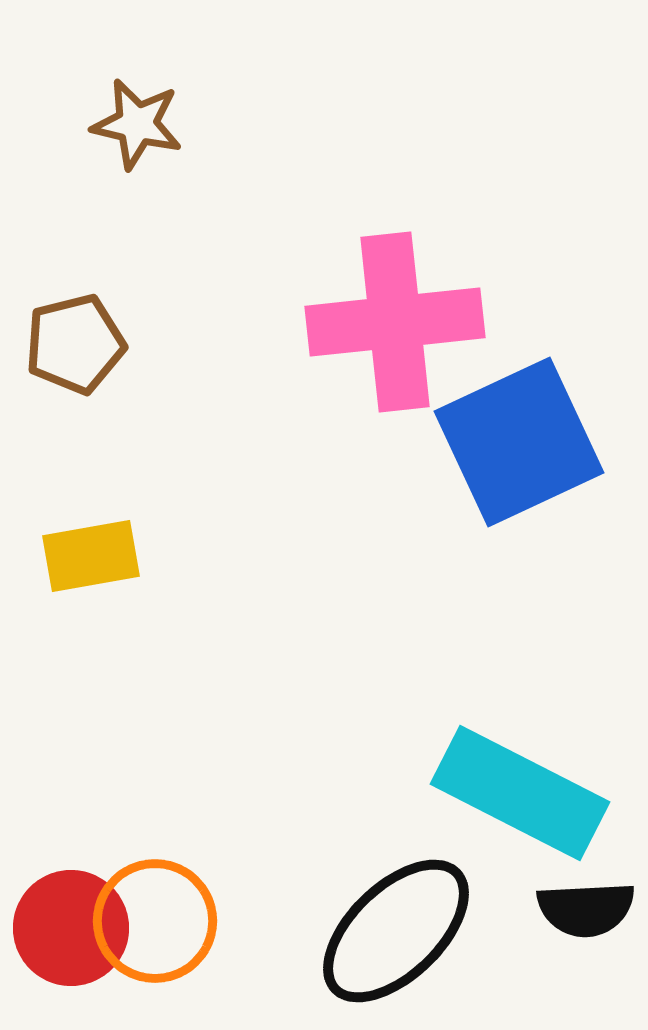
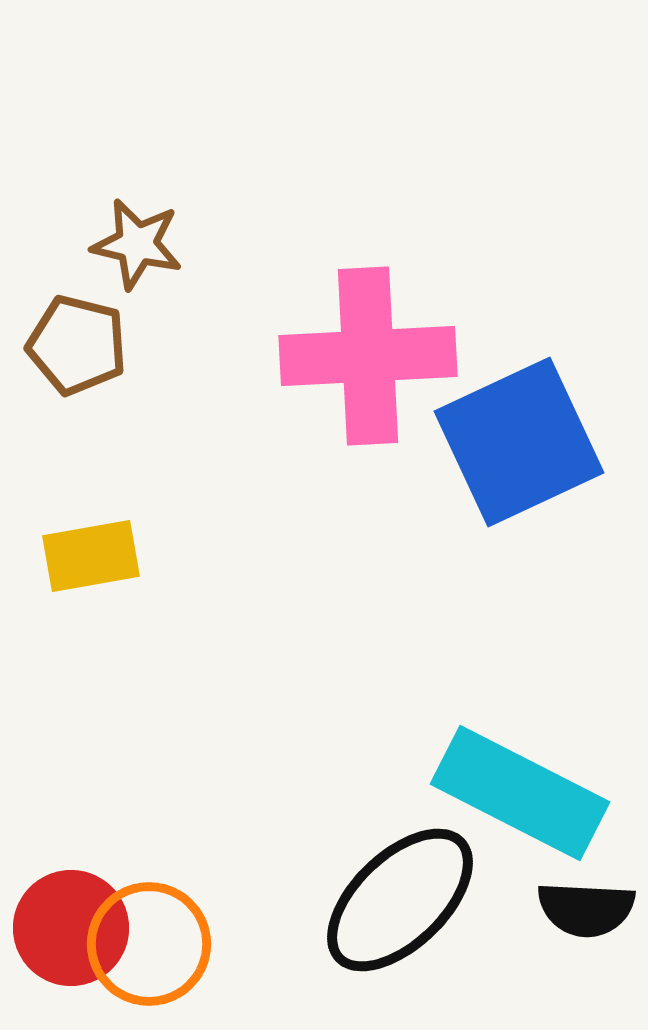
brown star: moved 120 px down
pink cross: moved 27 px left, 34 px down; rotated 3 degrees clockwise
brown pentagon: moved 2 px right, 1 px down; rotated 28 degrees clockwise
black semicircle: rotated 6 degrees clockwise
orange circle: moved 6 px left, 23 px down
black ellipse: moved 4 px right, 31 px up
